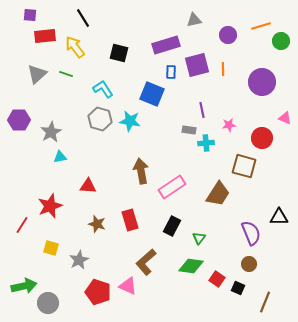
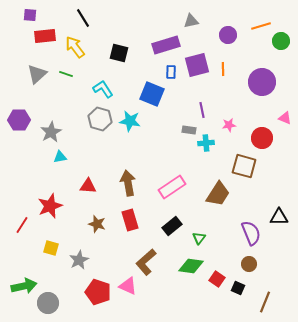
gray triangle at (194, 20): moved 3 px left, 1 px down
brown arrow at (141, 171): moved 13 px left, 12 px down
black rectangle at (172, 226): rotated 24 degrees clockwise
